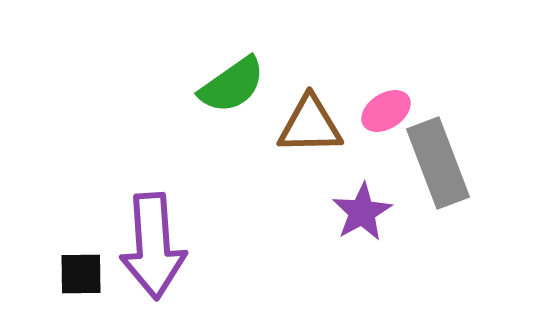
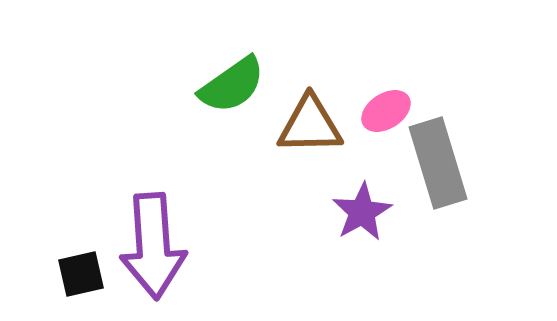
gray rectangle: rotated 4 degrees clockwise
black square: rotated 12 degrees counterclockwise
